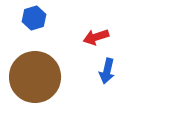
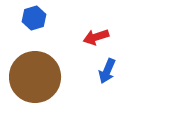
blue arrow: rotated 10 degrees clockwise
